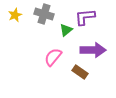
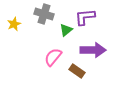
yellow star: moved 1 px left, 9 px down
brown rectangle: moved 3 px left, 1 px up
